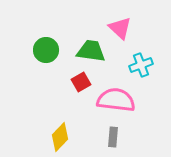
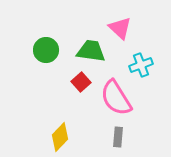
red square: rotated 12 degrees counterclockwise
pink semicircle: moved 2 px up; rotated 129 degrees counterclockwise
gray rectangle: moved 5 px right
